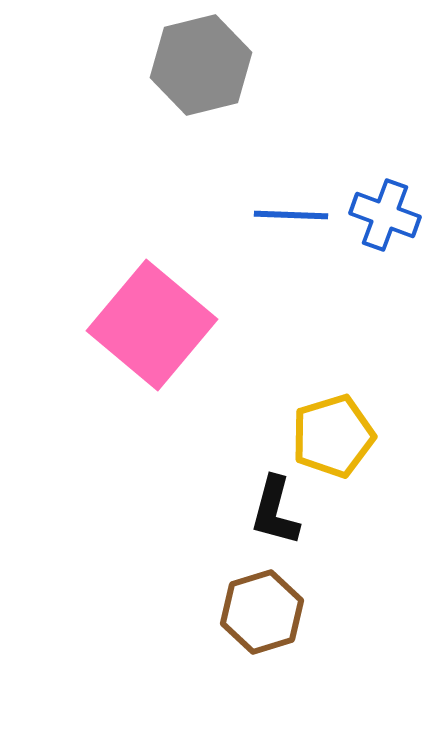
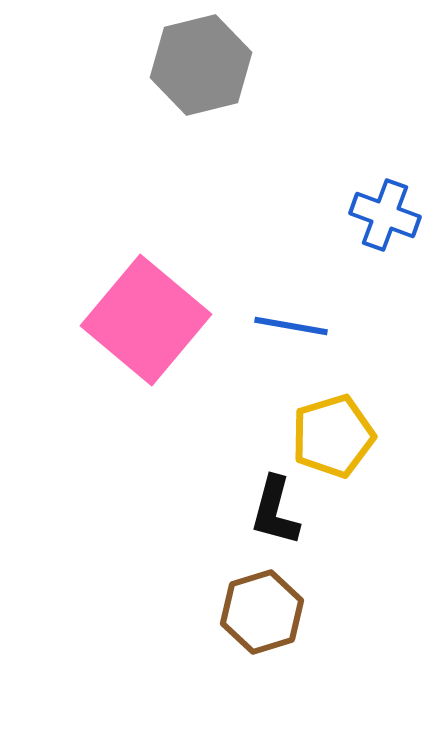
blue line: moved 111 px down; rotated 8 degrees clockwise
pink square: moved 6 px left, 5 px up
